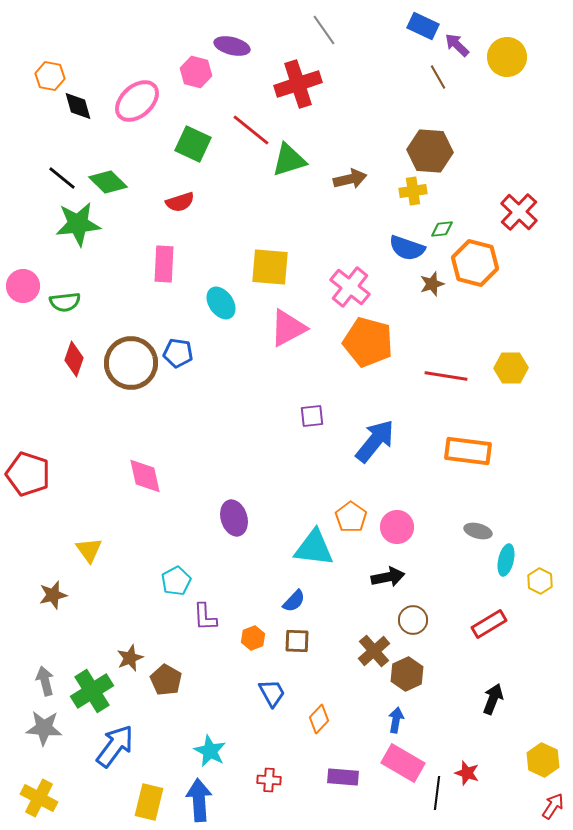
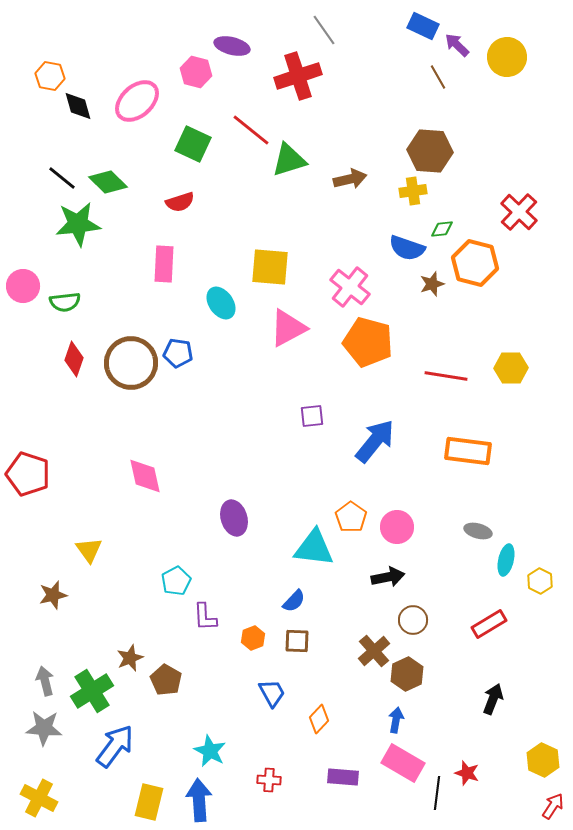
red cross at (298, 84): moved 8 px up
